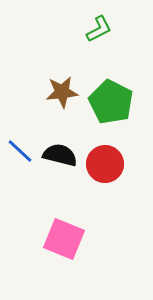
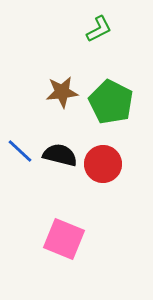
red circle: moved 2 px left
